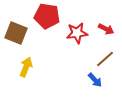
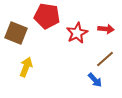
red arrow: rotated 21 degrees counterclockwise
red star: rotated 20 degrees counterclockwise
